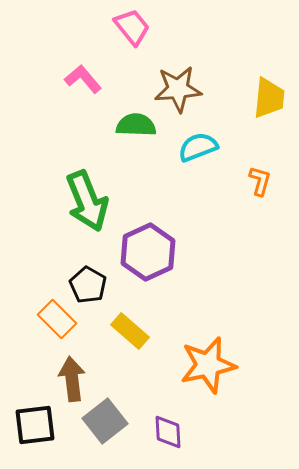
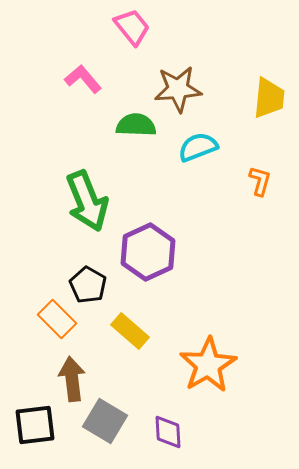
orange star: rotated 18 degrees counterclockwise
gray square: rotated 21 degrees counterclockwise
